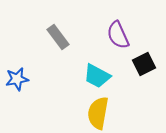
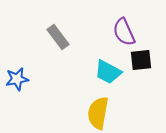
purple semicircle: moved 6 px right, 3 px up
black square: moved 3 px left, 4 px up; rotated 20 degrees clockwise
cyan trapezoid: moved 11 px right, 4 px up
